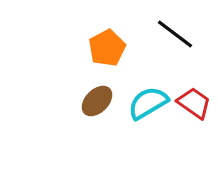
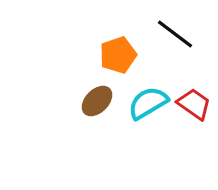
orange pentagon: moved 11 px right, 7 px down; rotated 9 degrees clockwise
red trapezoid: moved 1 px down
